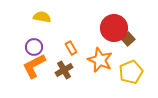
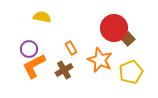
purple circle: moved 5 px left, 2 px down
